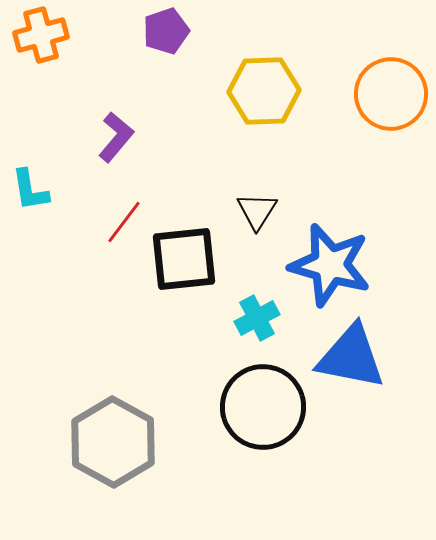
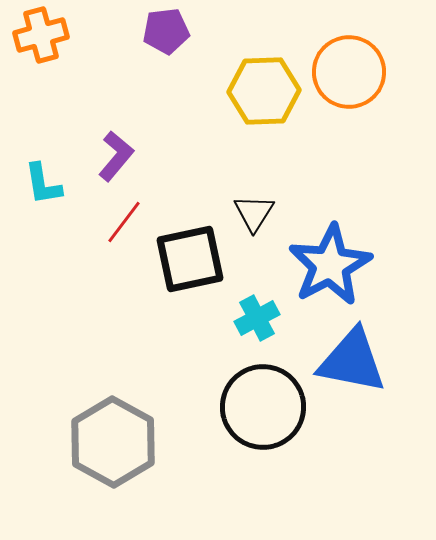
purple pentagon: rotated 12 degrees clockwise
orange circle: moved 42 px left, 22 px up
purple L-shape: moved 19 px down
cyan L-shape: moved 13 px right, 6 px up
black triangle: moved 3 px left, 2 px down
black square: moved 6 px right; rotated 6 degrees counterclockwise
blue star: rotated 28 degrees clockwise
blue triangle: moved 1 px right, 4 px down
